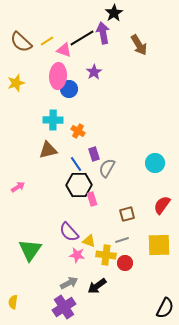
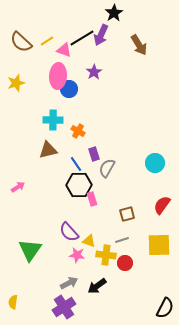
purple arrow: moved 2 px left, 2 px down; rotated 145 degrees counterclockwise
